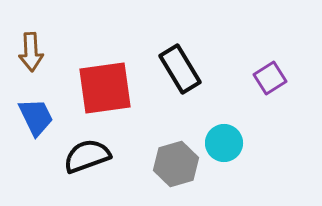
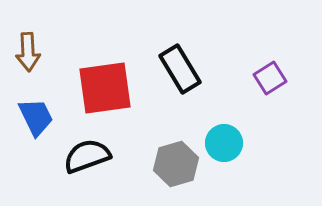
brown arrow: moved 3 px left
